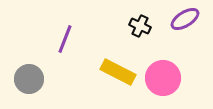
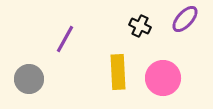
purple ellipse: rotated 16 degrees counterclockwise
purple line: rotated 8 degrees clockwise
yellow rectangle: rotated 60 degrees clockwise
